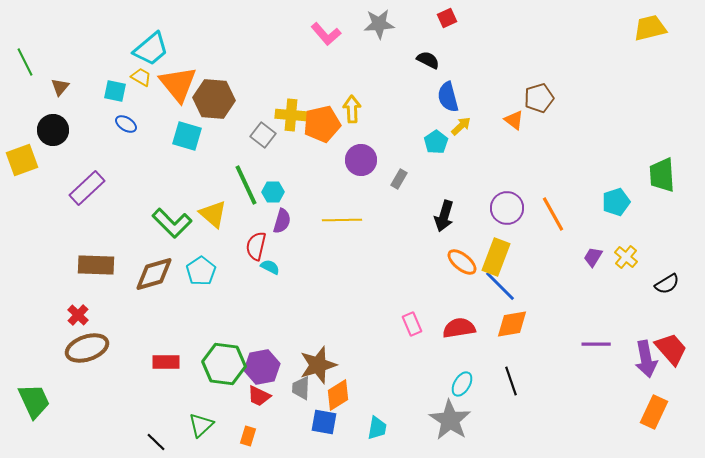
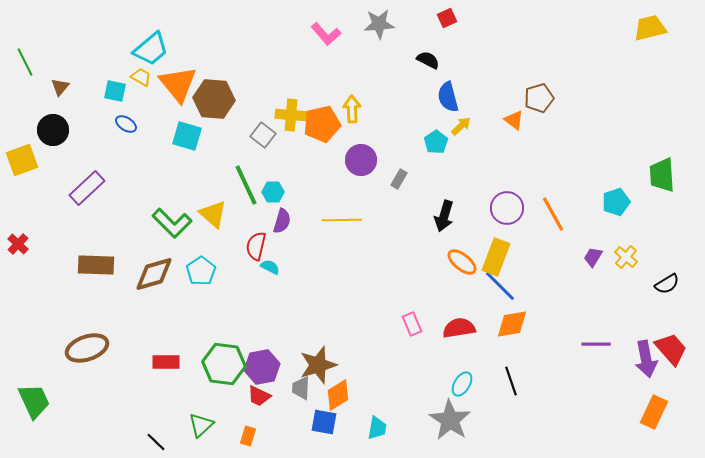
red cross at (78, 315): moved 60 px left, 71 px up
